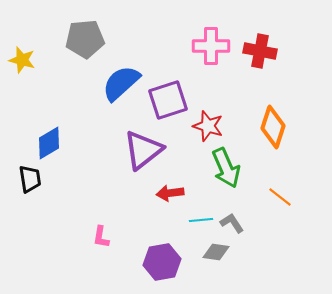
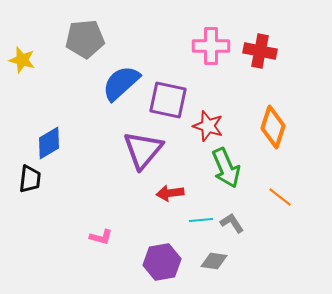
purple square: rotated 30 degrees clockwise
purple triangle: rotated 12 degrees counterclockwise
black trapezoid: rotated 16 degrees clockwise
pink L-shape: rotated 85 degrees counterclockwise
gray diamond: moved 2 px left, 9 px down
